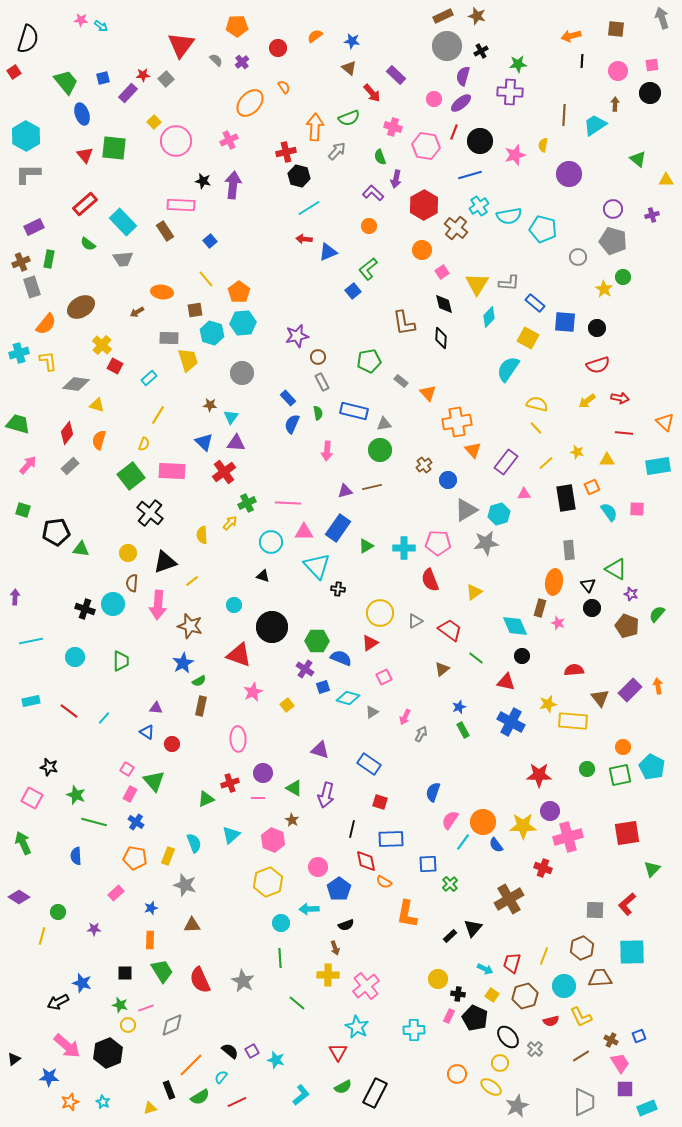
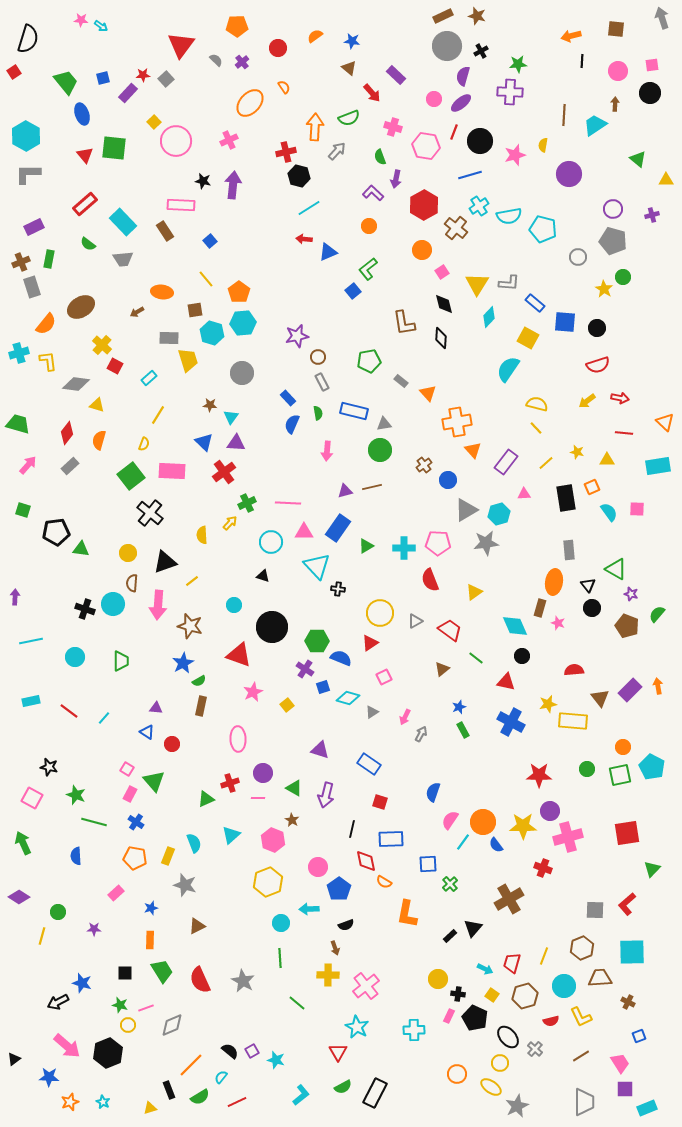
brown triangle at (192, 925): moved 5 px right, 1 px down; rotated 24 degrees counterclockwise
brown cross at (611, 1040): moved 17 px right, 38 px up
